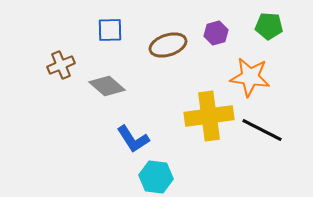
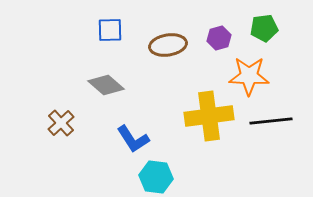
green pentagon: moved 5 px left, 2 px down; rotated 12 degrees counterclockwise
purple hexagon: moved 3 px right, 5 px down
brown ellipse: rotated 9 degrees clockwise
brown cross: moved 58 px down; rotated 20 degrees counterclockwise
orange star: moved 1 px left, 1 px up; rotated 6 degrees counterclockwise
gray diamond: moved 1 px left, 1 px up
black line: moved 9 px right, 9 px up; rotated 33 degrees counterclockwise
